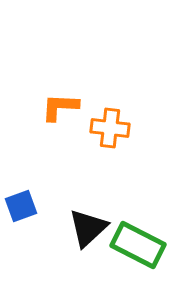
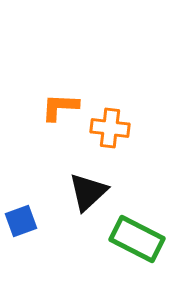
blue square: moved 15 px down
black triangle: moved 36 px up
green rectangle: moved 1 px left, 6 px up
